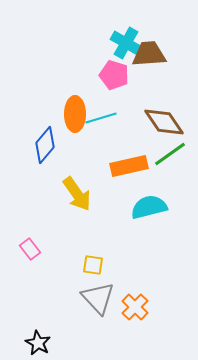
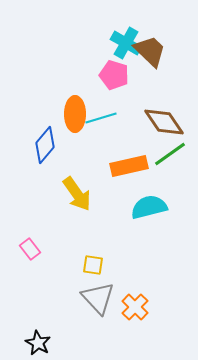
brown trapezoid: moved 1 px right, 3 px up; rotated 48 degrees clockwise
